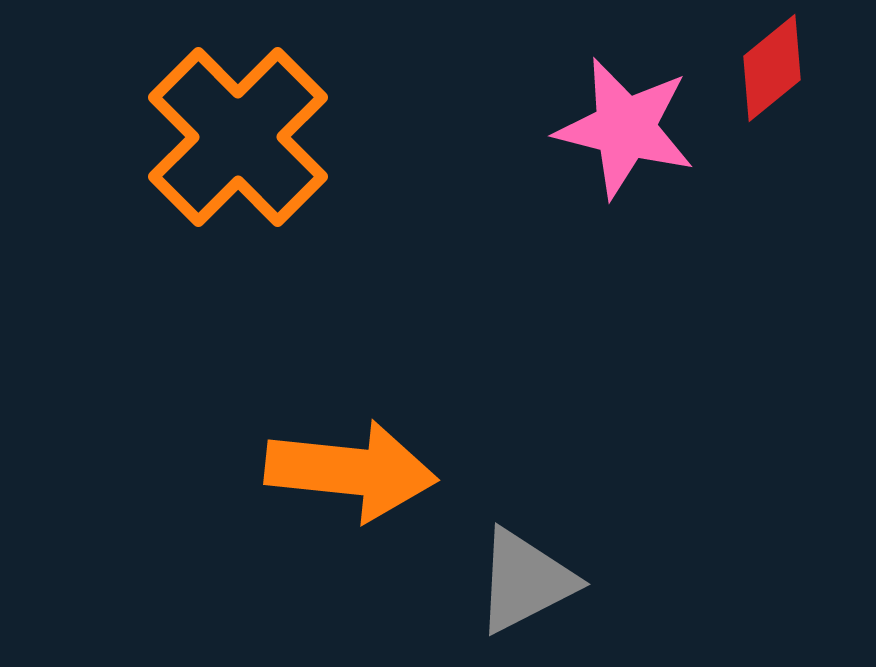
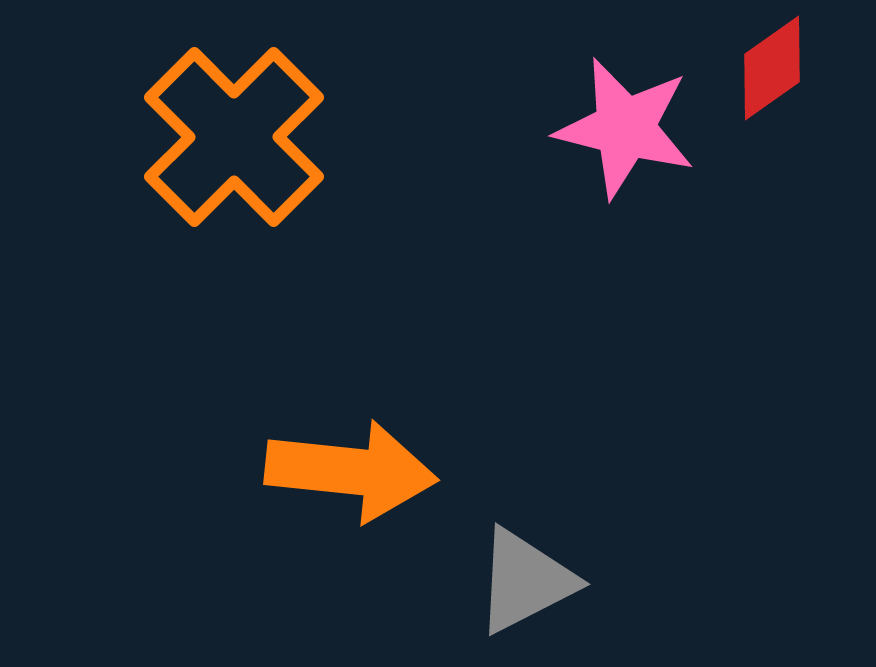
red diamond: rotated 4 degrees clockwise
orange cross: moved 4 px left
